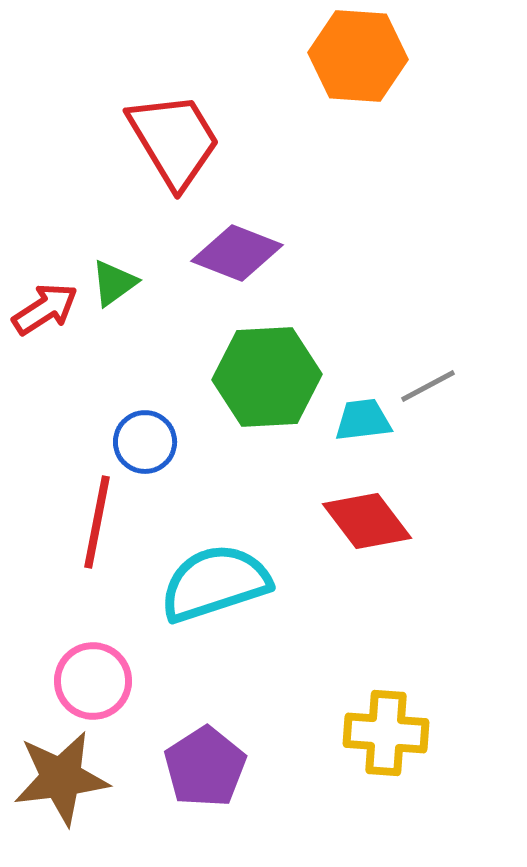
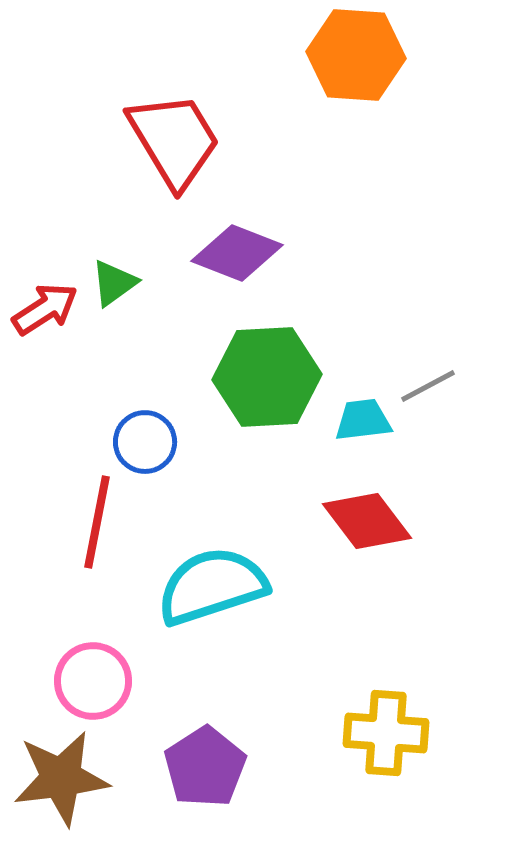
orange hexagon: moved 2 px left, 1 px up
cyan semicircle: moved 3 px left, 3 px down
